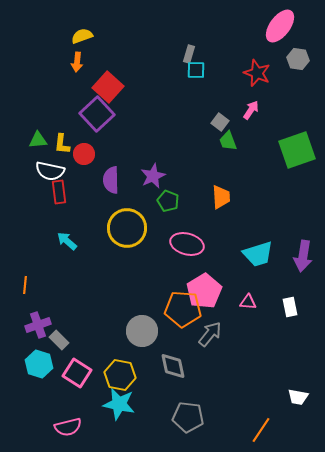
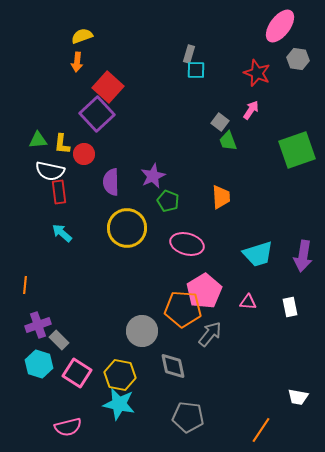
purple semicircle at (111, 180): moved 2 px down
cyan arrow at (67, 241): moved 5 px left, 8 px up
